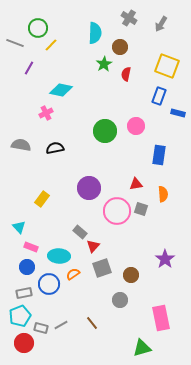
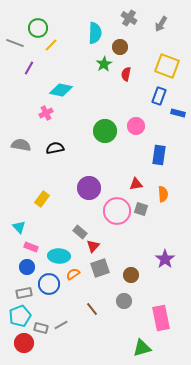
gray square at (102, 268): moved 2 px left
gray circle at (120, 300): moved 4 px right, 1 px down
brown line at (92, 323): moved 14 px up
